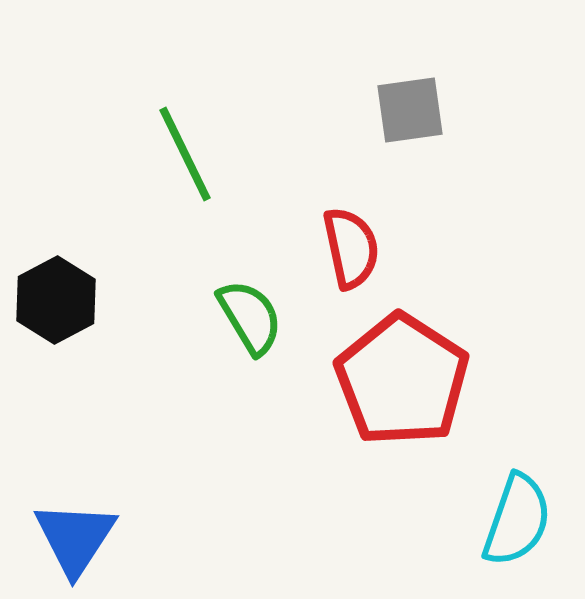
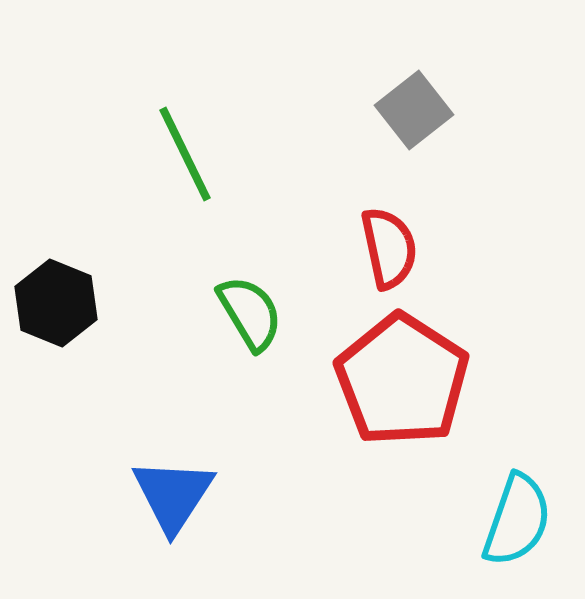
gray square: moved 4 px right; rotated 30 degrees counterclockwise
red semicircle: moved 38 px right
black hexagon: moved 3 px down; rotated 10 degrees counterclockwise
green semicircle: moved 4 px up
blue triangle: moved 98 px right, 43 px up
